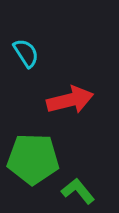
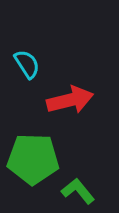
cyan semicircle: moved 1 px right, 11 px down
